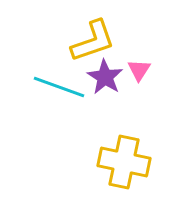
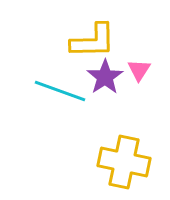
yellow L-shape: rotated 18 degrees clockwise
purple star: rotated 6 degrees clockwise
cyan line: moved 1 px right, 4 px down
